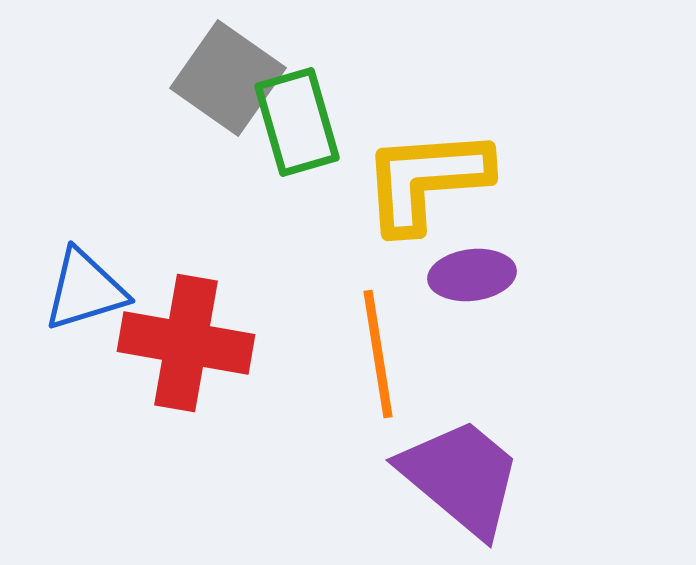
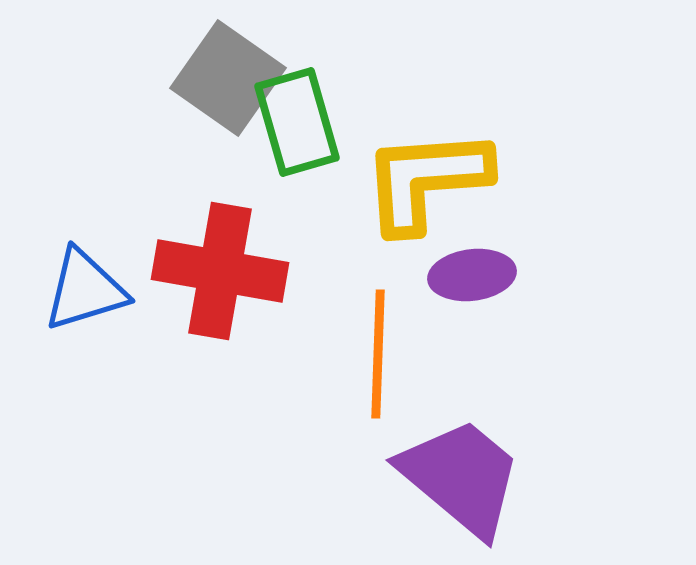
red cross: moved 34 px right, 72 px up
orange line: rotated 11 degrees clockwise
